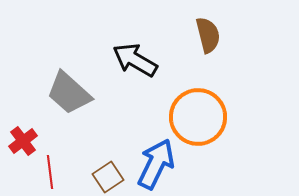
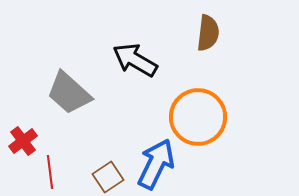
brown semicircle: moved 2 px up; rotated 21 degrees clockwise
